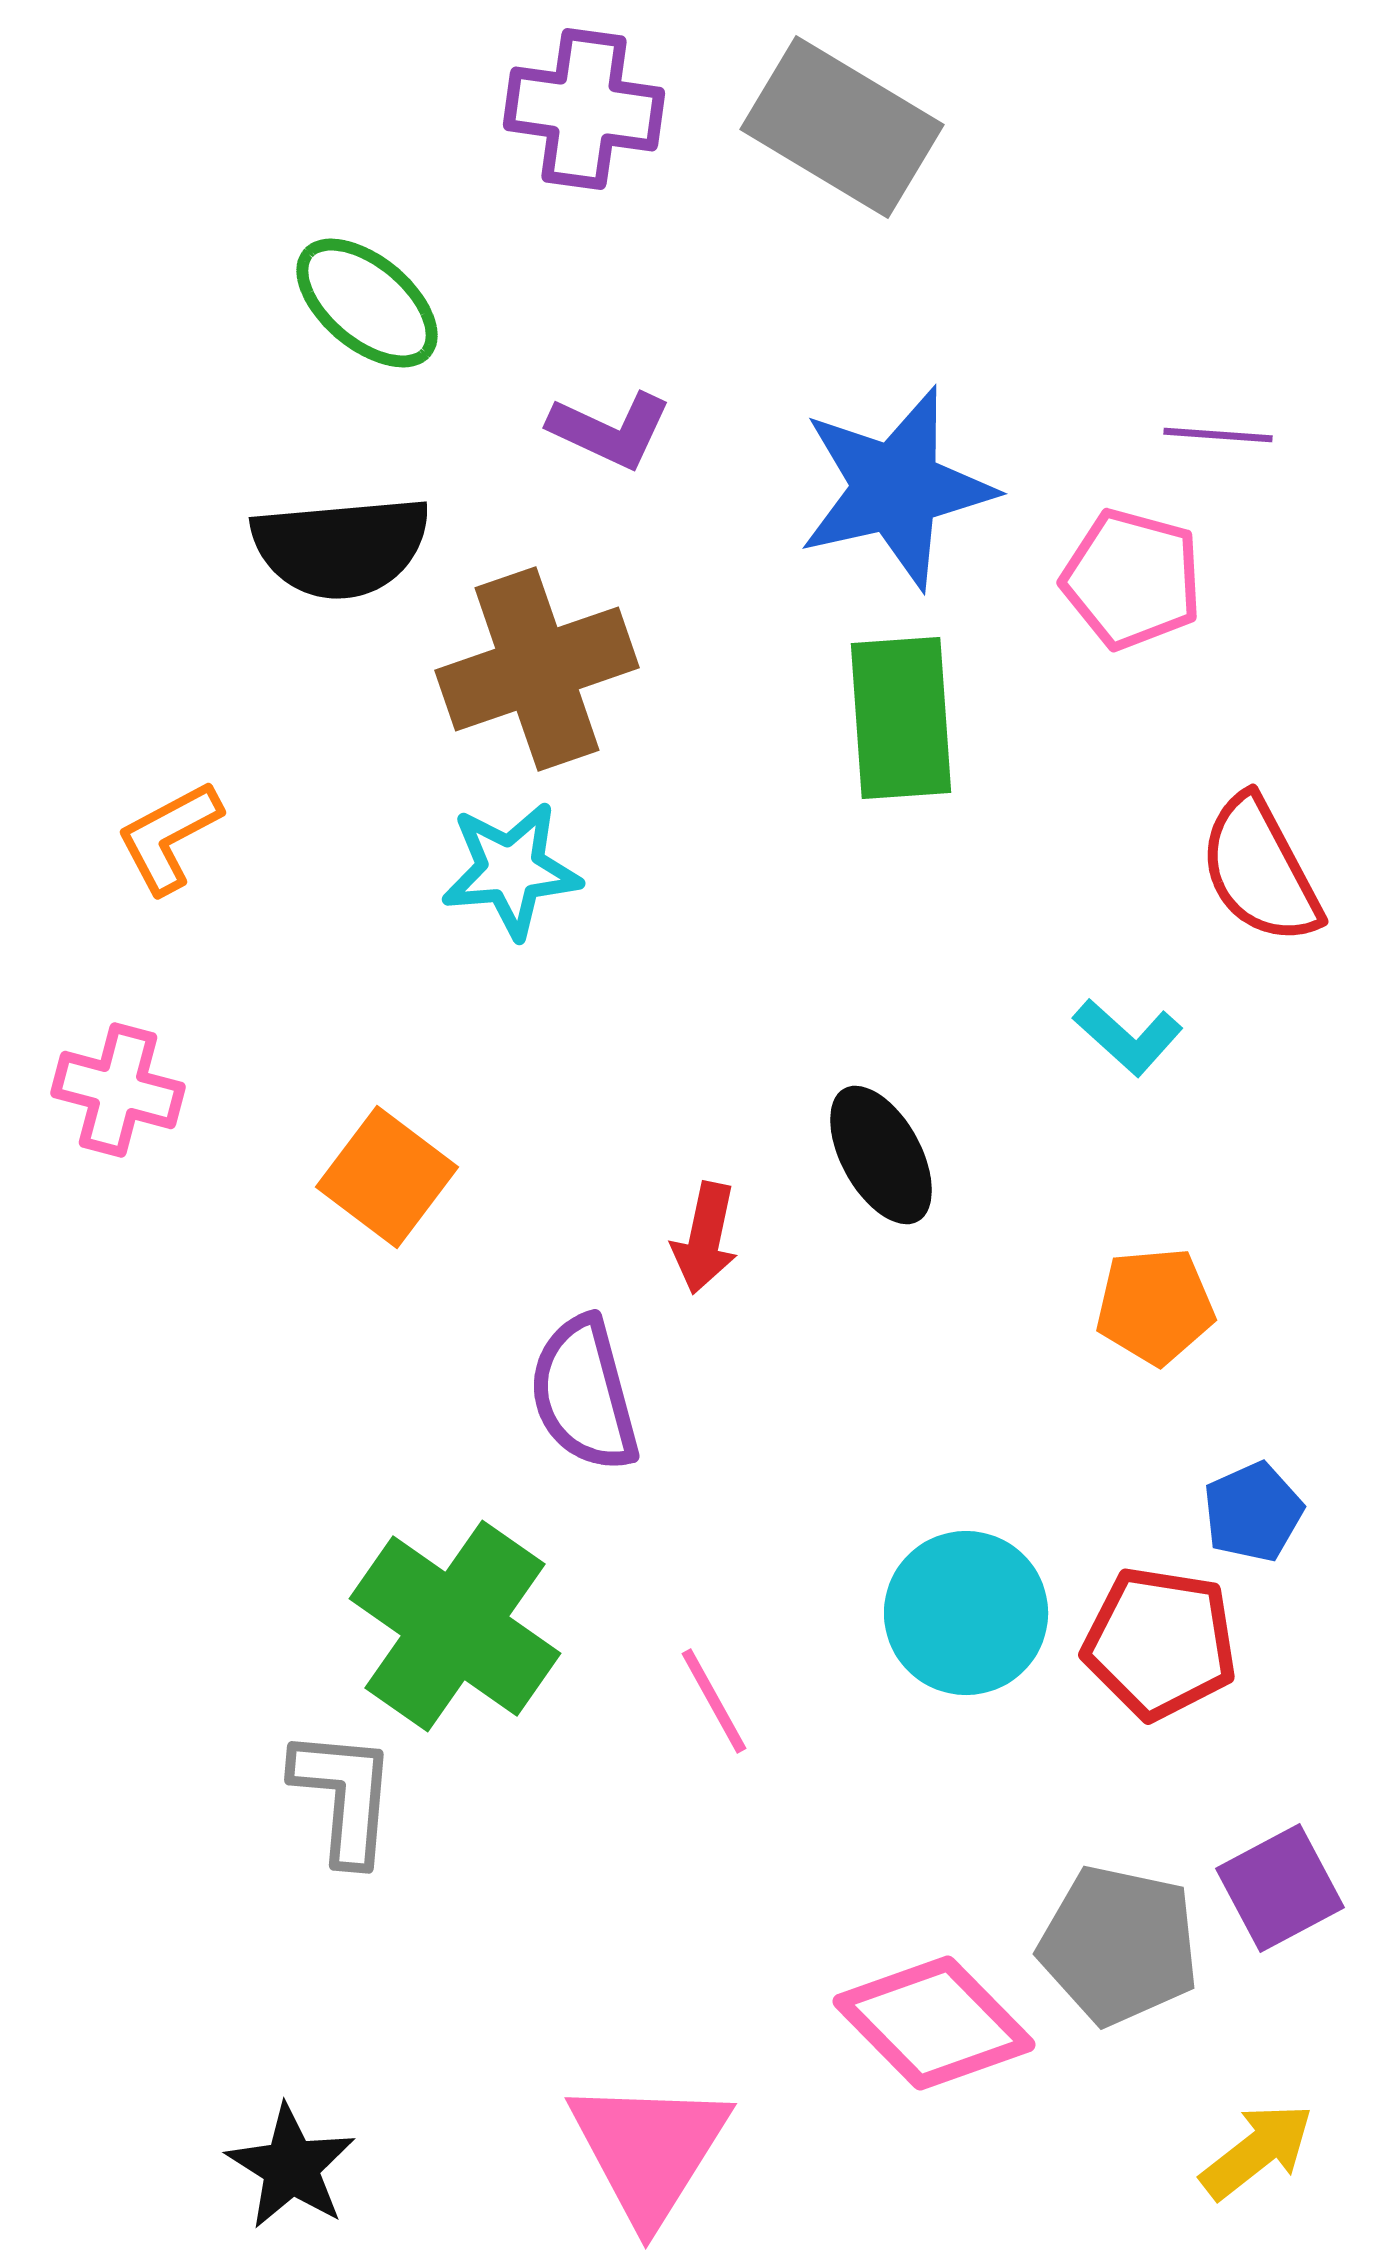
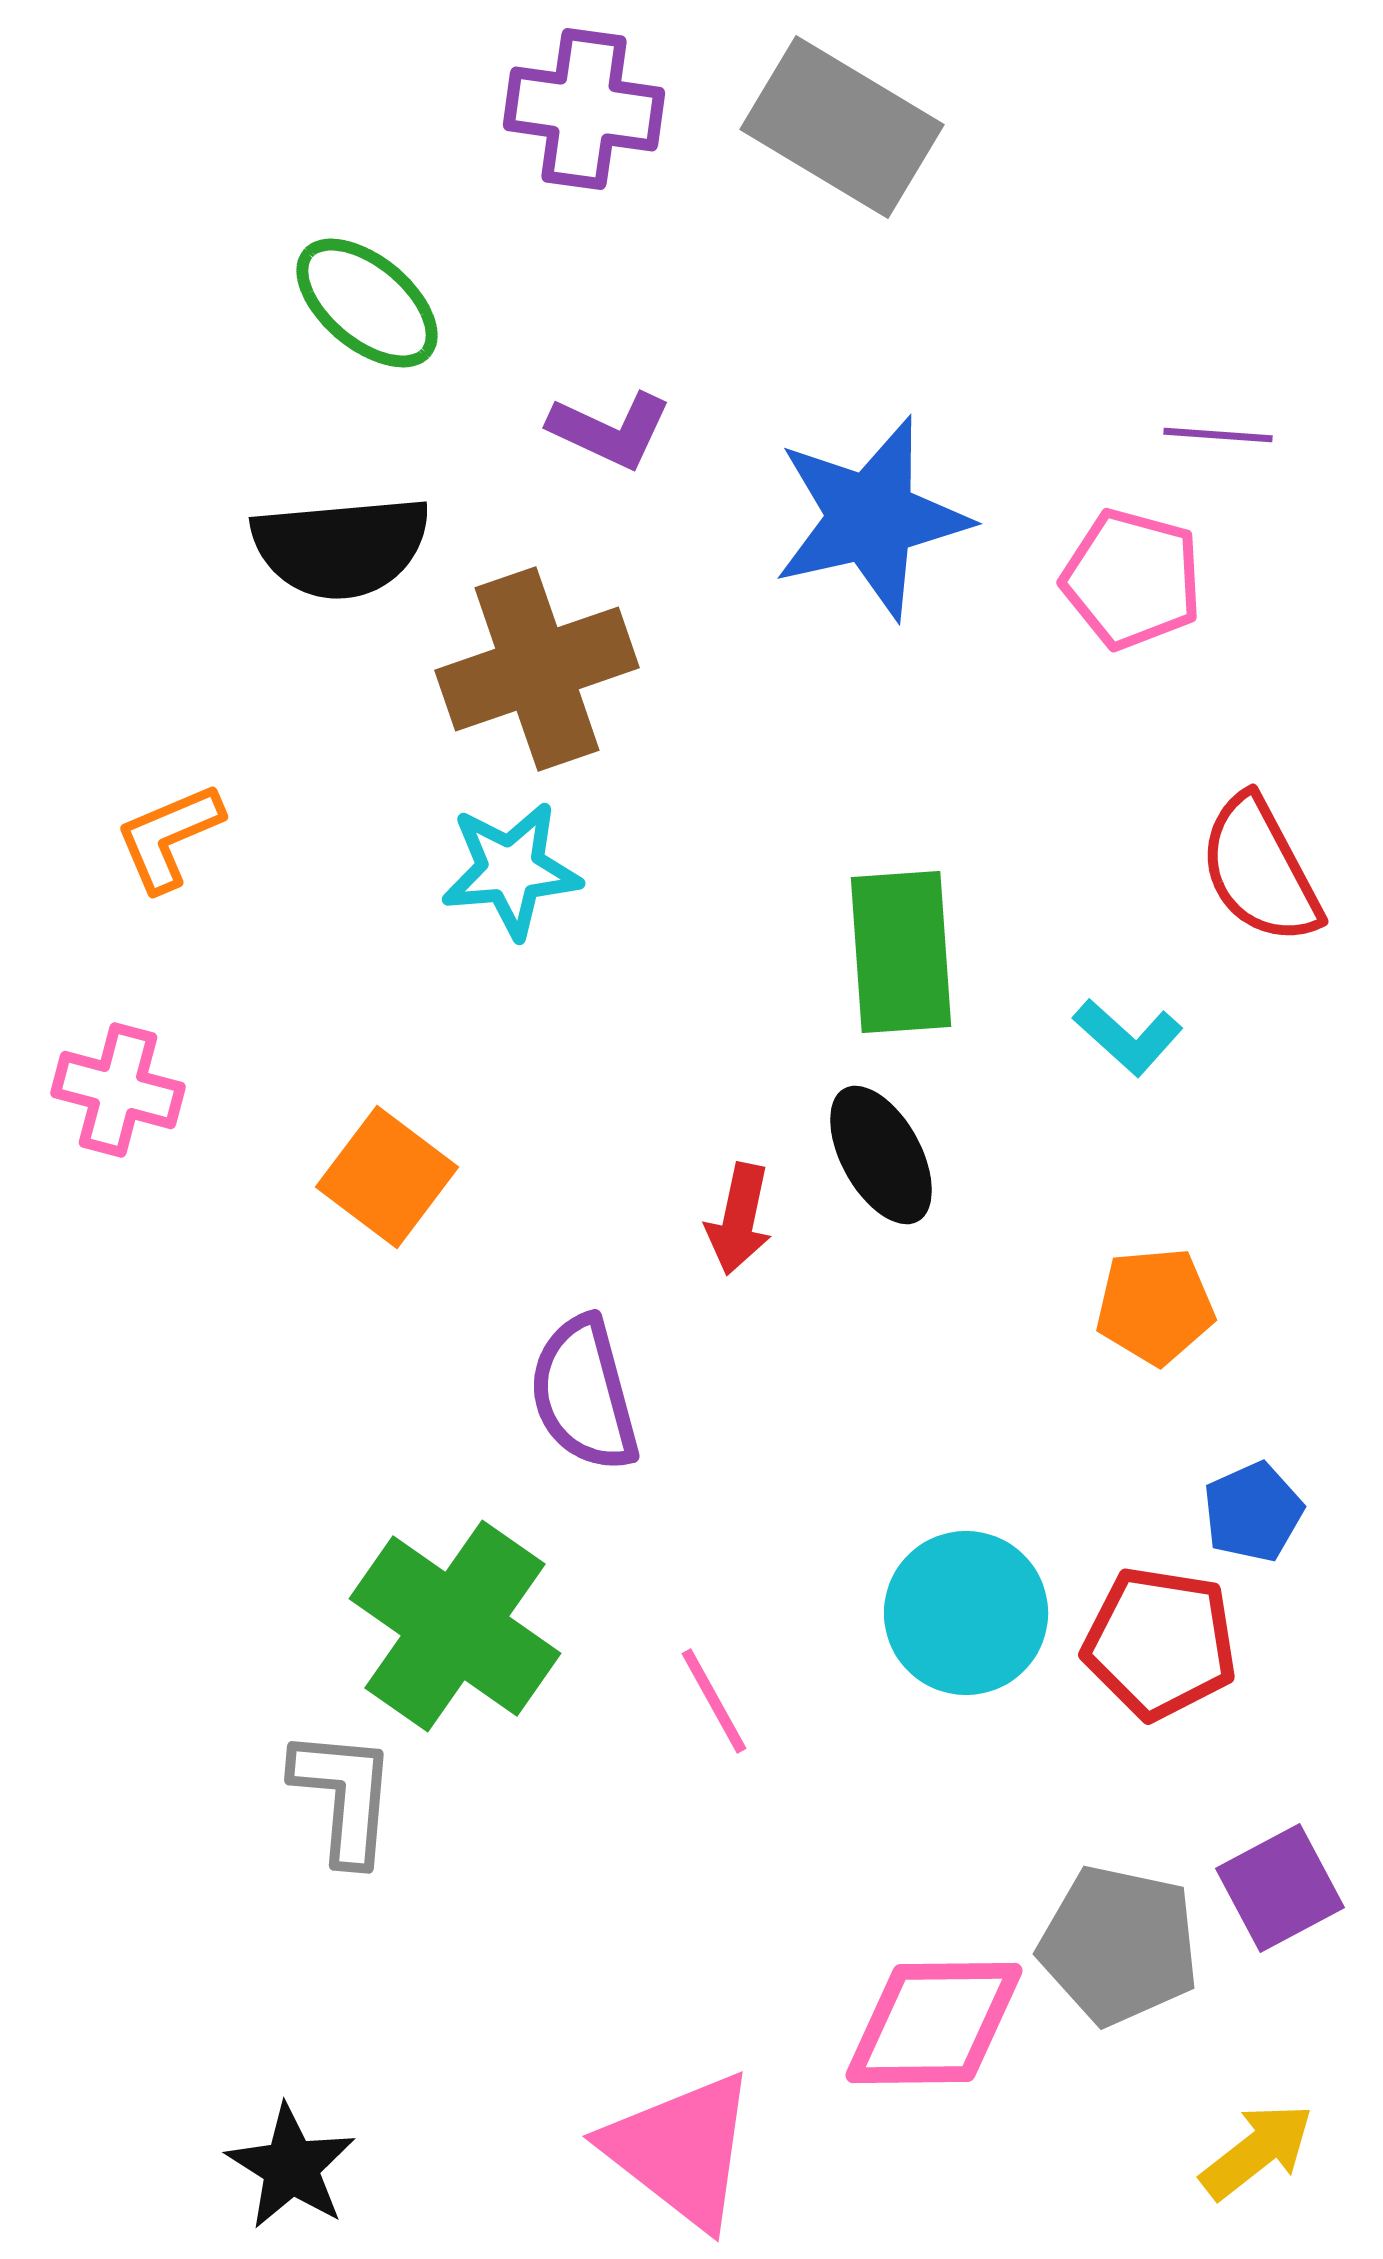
blue star: moved 25 px left, 30 px down
green rectangle: moved 234 px down
orange L-shape: rotated 5 degrees clockwise
red arrow: moved 34 px right, 19 px up
pink diamond: rotated 46 degrees counterclockwise
pink triangle: moved 32 px right; rotated 24 degrees counterclockwise
